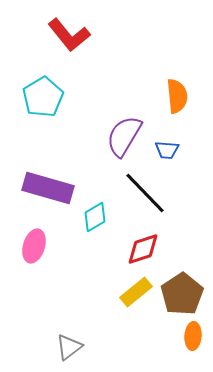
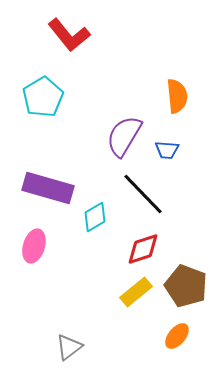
black line: moved 2 px left, 1 px down
brown pentagon: moved 4 px right, 8 px up; rotated 18 degrees counterclockwise
orange ellipse: moved 16 px left; rotated 36 degrees clockwise
